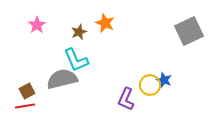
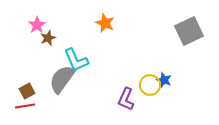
brown star: moved 31 px left, 6 px down
gray semicircle: rotated 40 degrees counterclockwise
